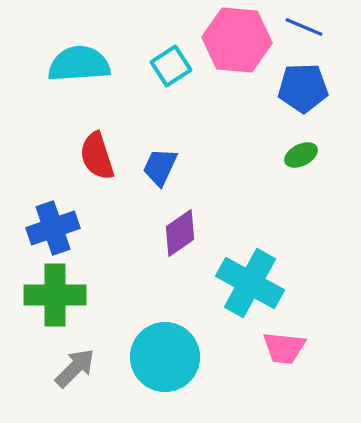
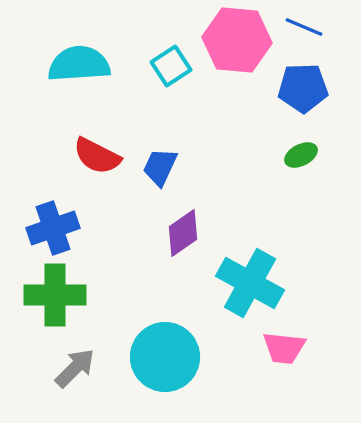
red semicircle: rotated 45 degrees counterclockwise
purple diamond: moved 3 px right
